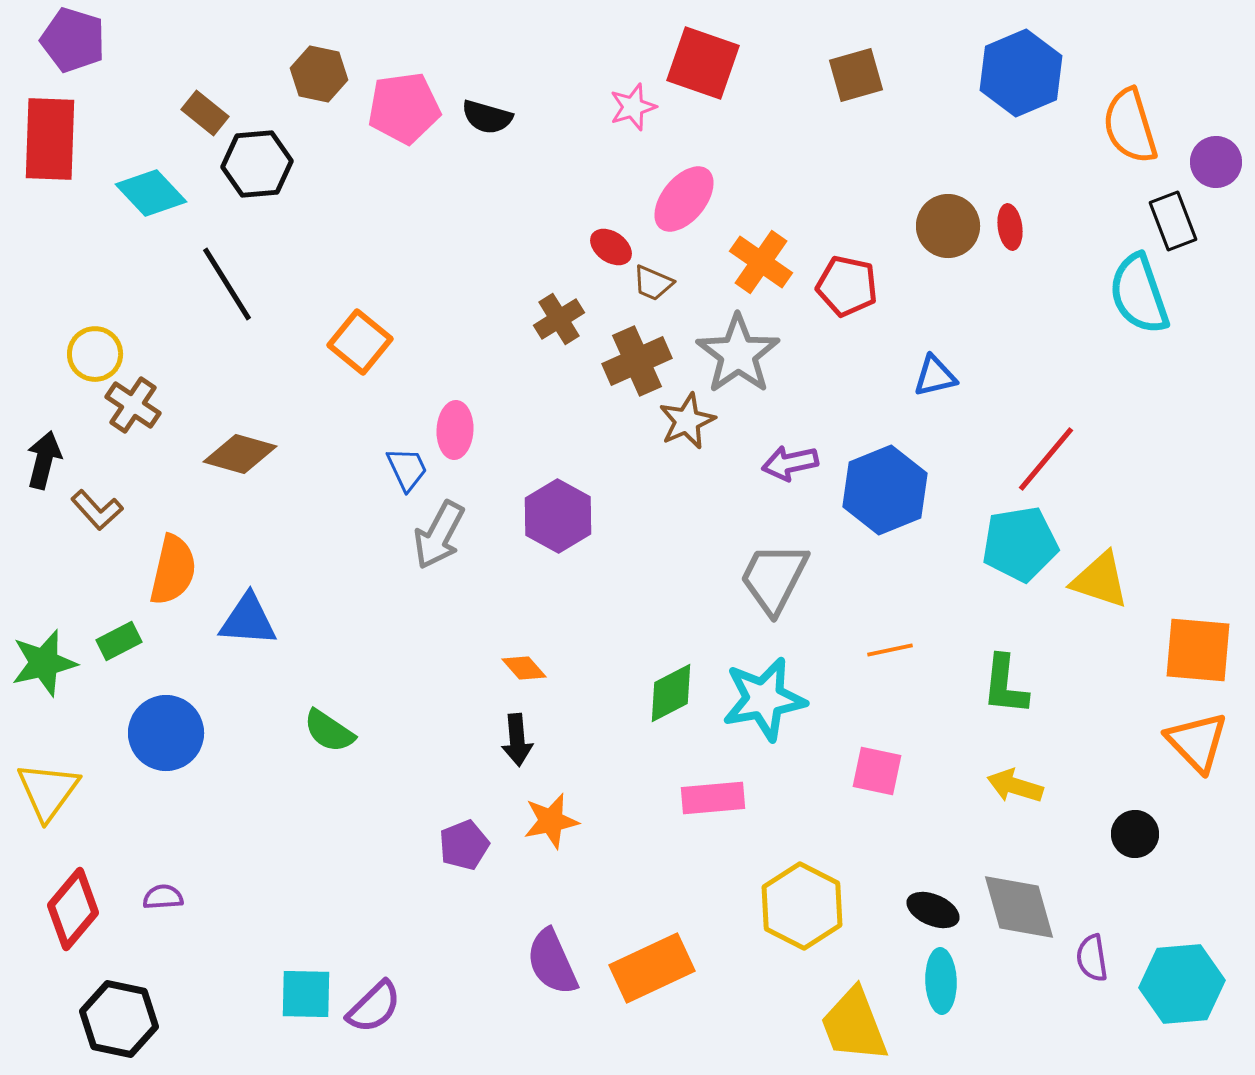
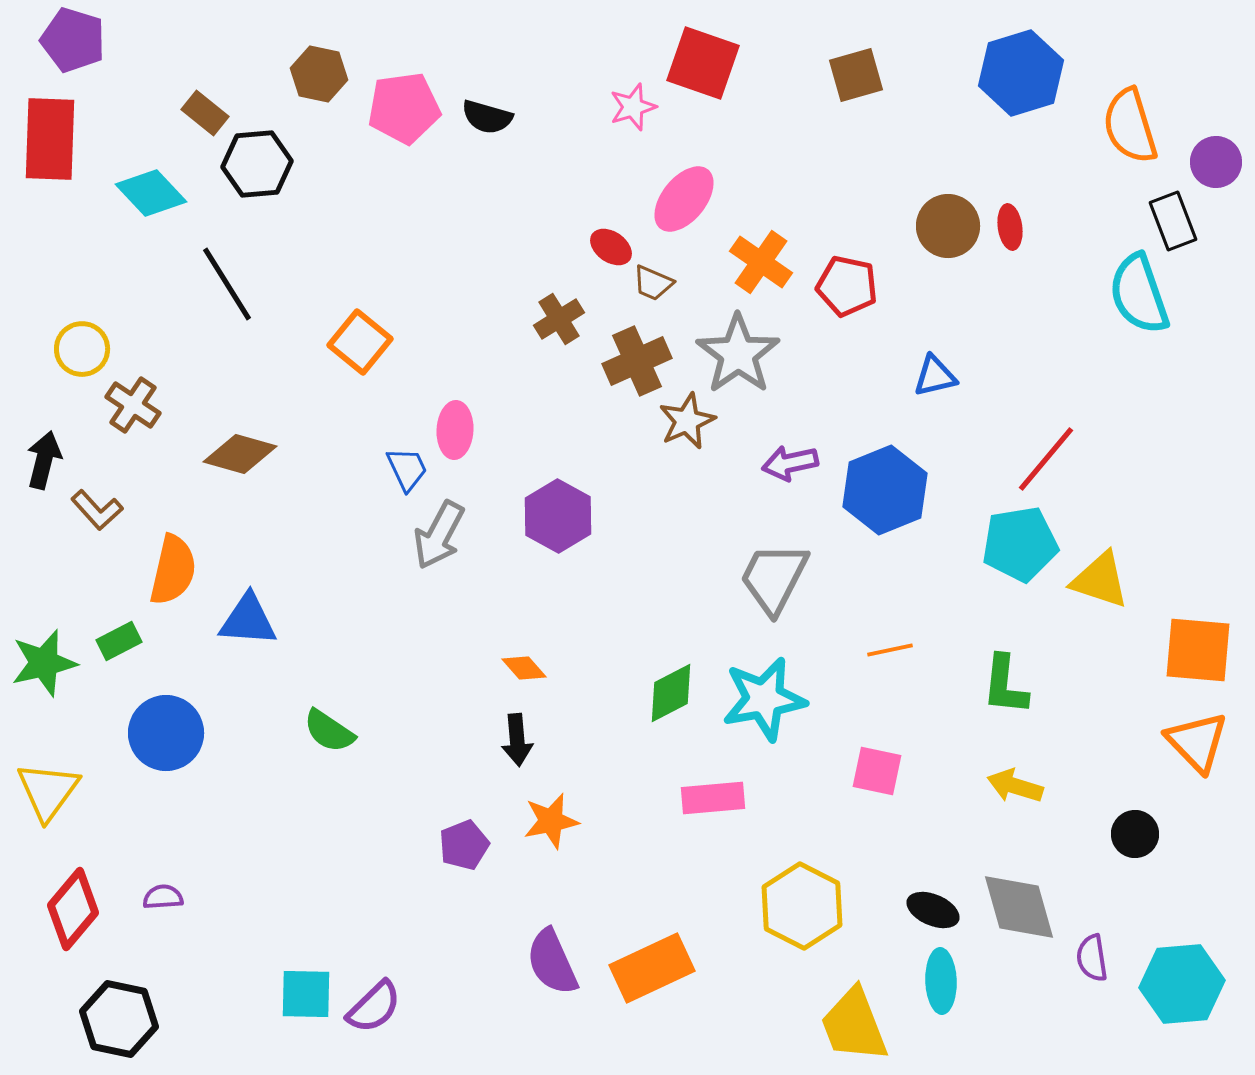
blue hexagon at (1021, 73): rotated 6 degrees clockwise
yellow circle at (95, 354): moved 13 px left, 5 px up
